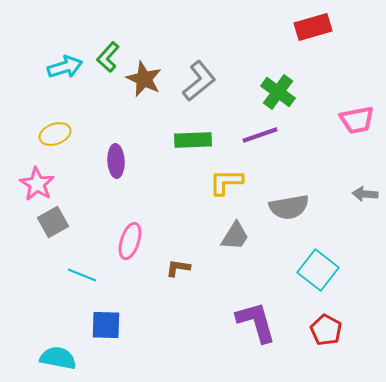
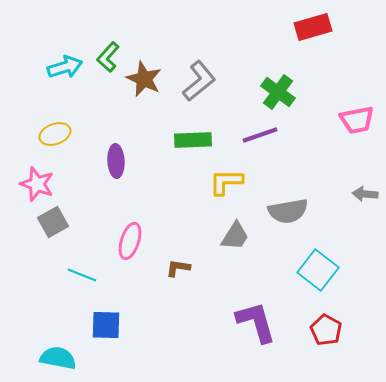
pink star: rotated 12 degrees counterclockwise
gray semicircle: moved 1 px left, 4 px down
